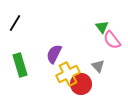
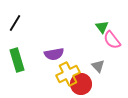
purple semicircle: rotated 126 degrees counterclockwise
green rectangle: moved 3 px left, 5 px up
